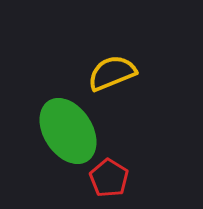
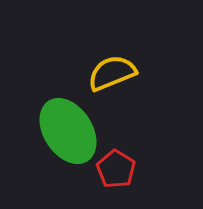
red pentagon: moved 7 px right, 9 px up
